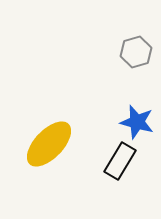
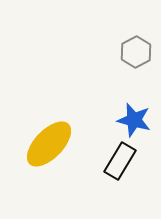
gray hexagon: rotated 12 degrees counterclockwise
blue star: moved 3 px left, 2 px up
